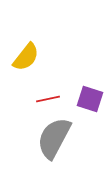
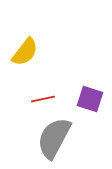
yellow semicircle: moved 1 px left, 5 px up
red line: moved 5 px left
